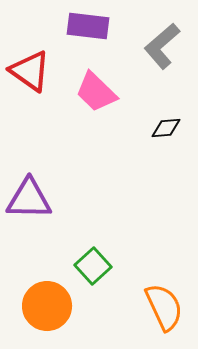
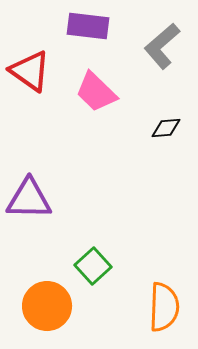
orange semicircle: rotated 27 degrees clockwise
